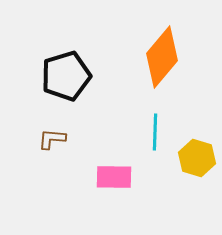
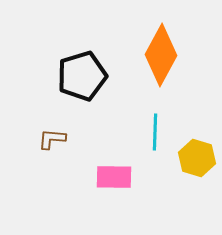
orange diamond: moved 1 px left, 2 px up; rotated 12 degrees counterclockwise
black pentagon: moved 16 px right
